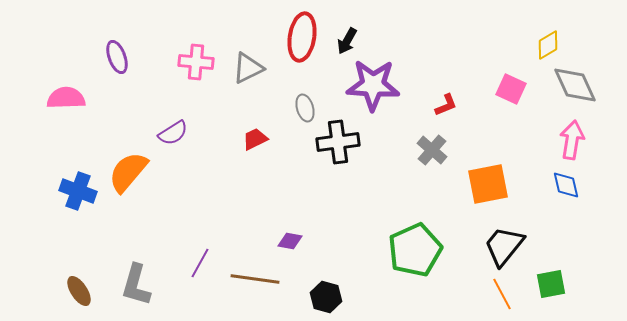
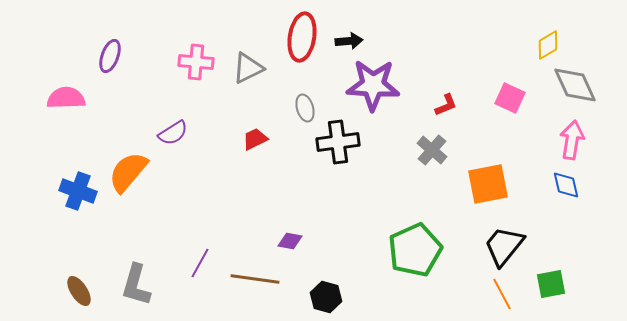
black arrow: moved 2 px right; rotated 124 degrees counterclockwise
purple ellipse: moved 7 px left, 1 px up; rotated 40 degrees clockwise
pink square: moved 1 px left, 9 px down
